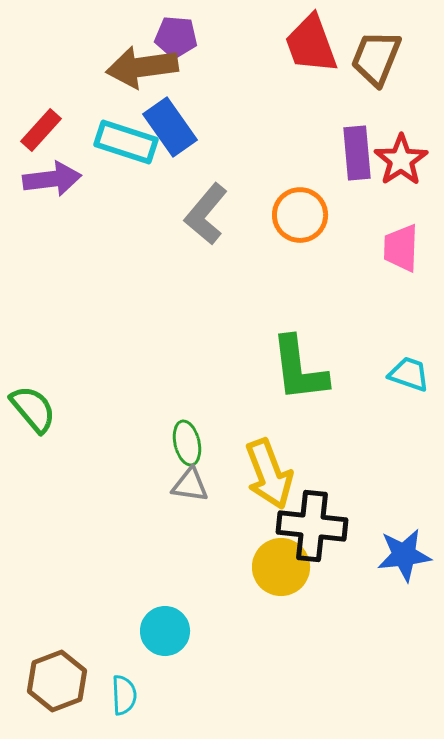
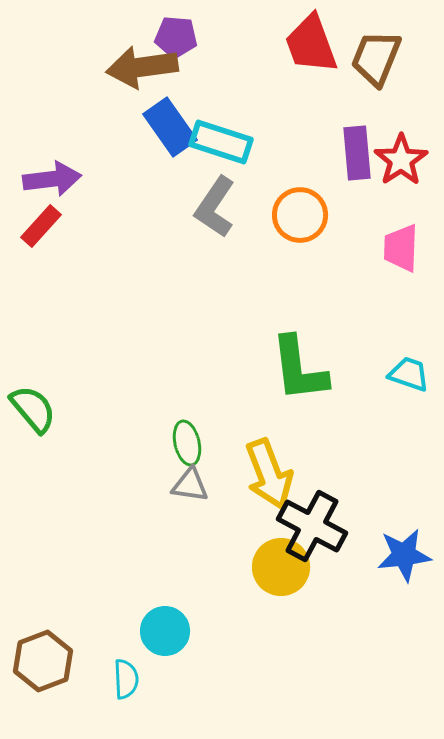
red rectangle: moved 96 px down
cyan rectangle: moved 95 px right
gray L-shape: moved 9 px right, 7 px up; rotated 6 degrees counterclockwise
black cross: rotated 22 degrees clockwise
brown hexagon: moved 14 px left, 20 px up
cyan semicircle: moved 2 px right, 16 px up
